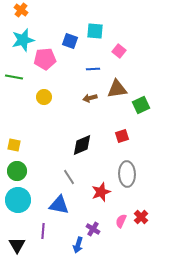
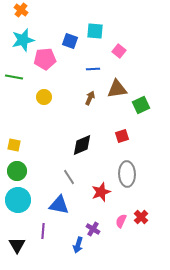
brown arrow: rotated 128 degrees clockwise
